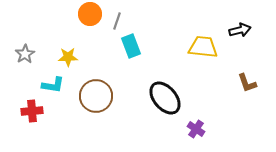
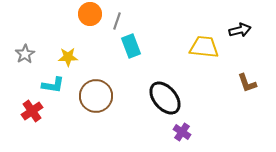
yellow trapezoid: moved 1 px right
red cross: rotated 30 degrees counterclockwise
purple cross: moved 14 px left, 3 px down
